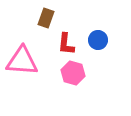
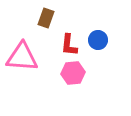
red L-shape: moved 3 px right, 1 px down
pink triangle: moved 4 px up
pink hexagon: rotated 20 degrees counterclockwise
